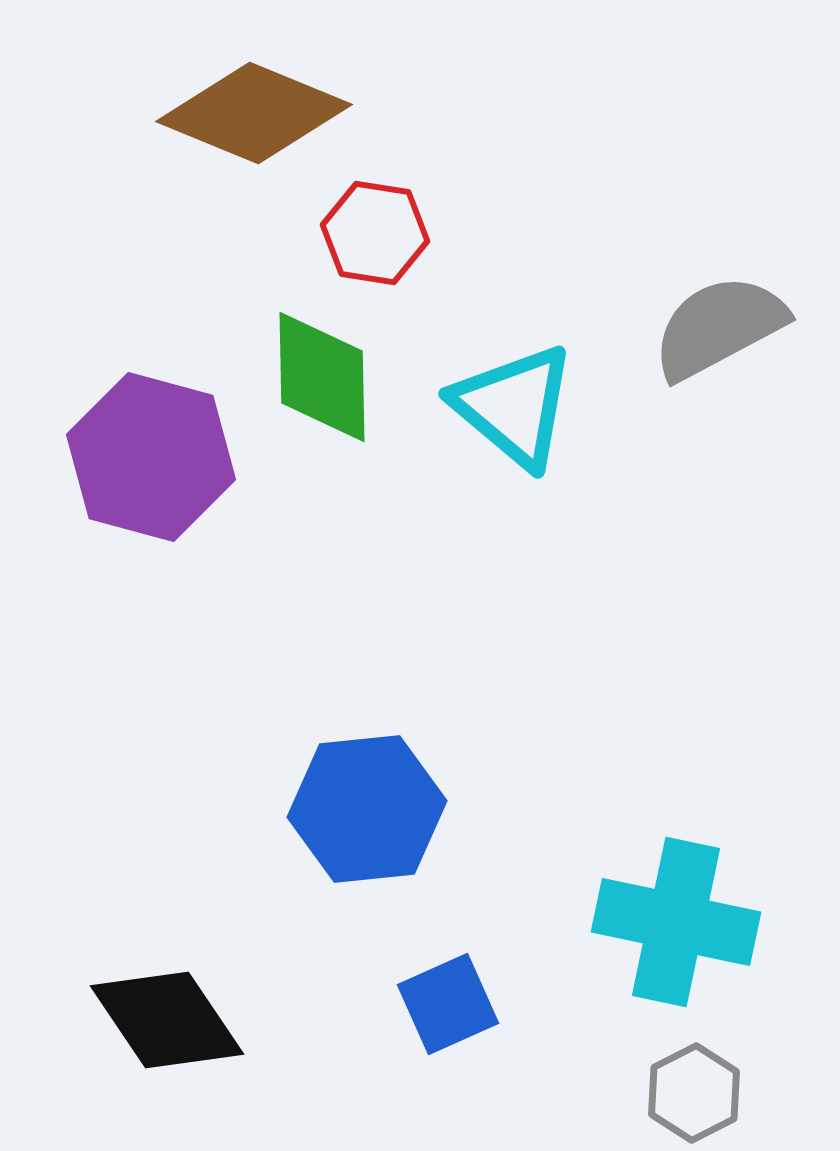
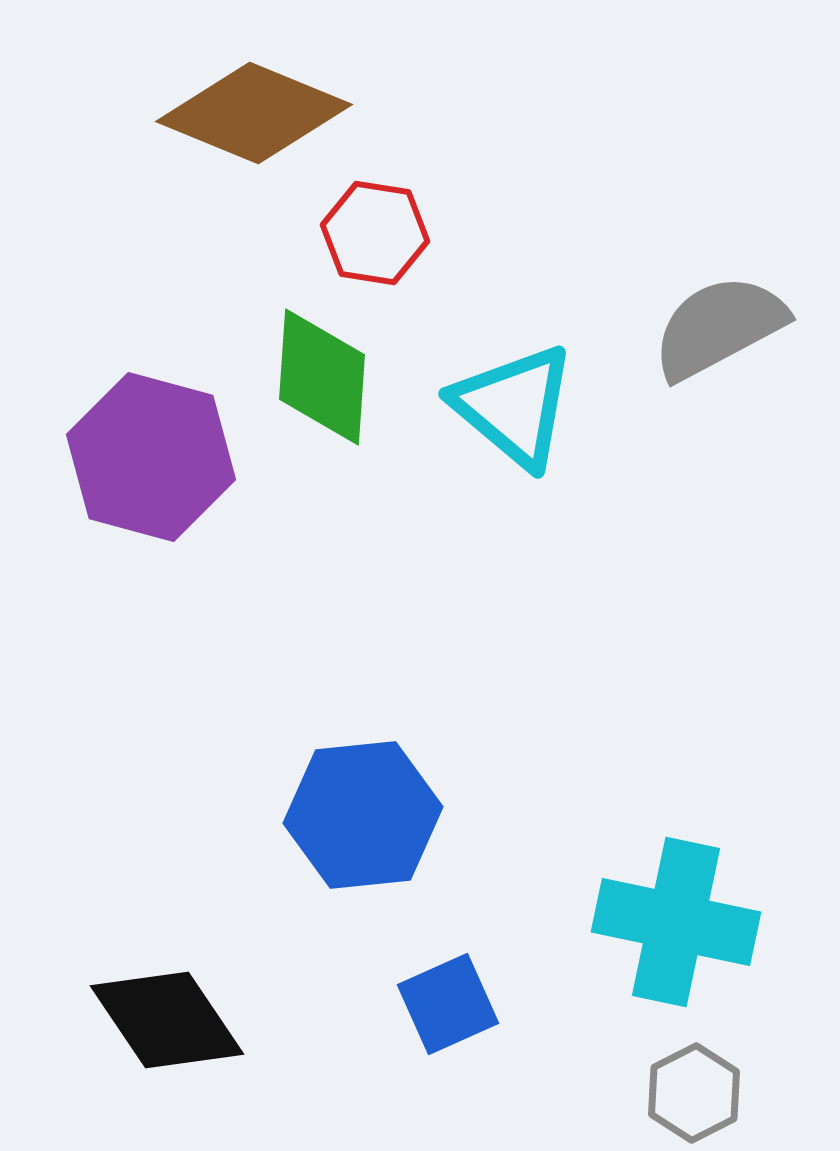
green diamond: rotated 5 degrees clockwise
blue hexagon: moved 4 px left, 6 px down
